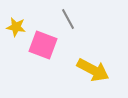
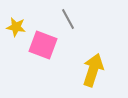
yellow arrow: rotated 100 degrees counterclockwise
